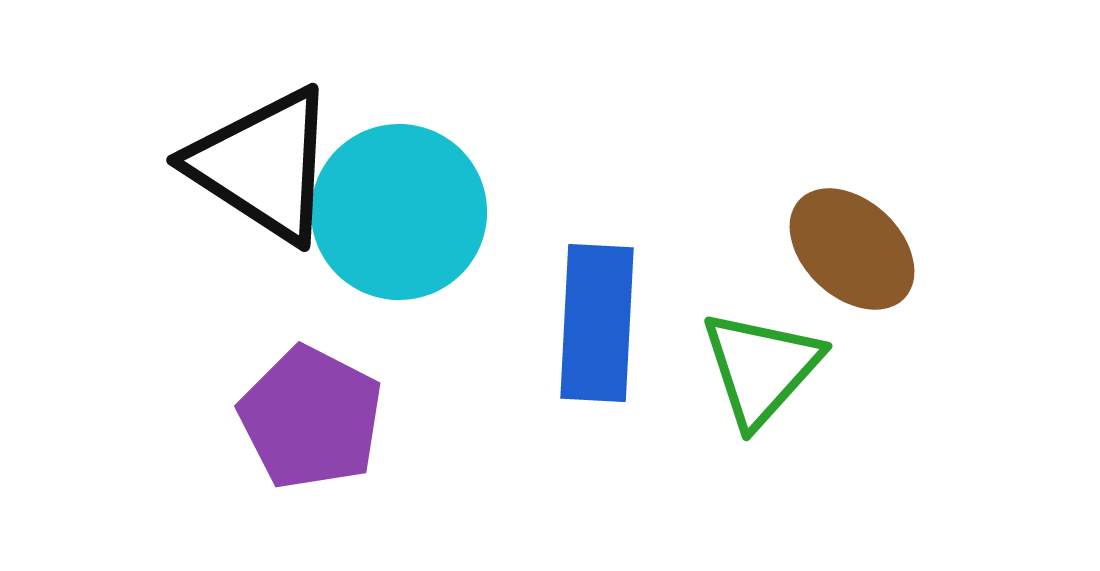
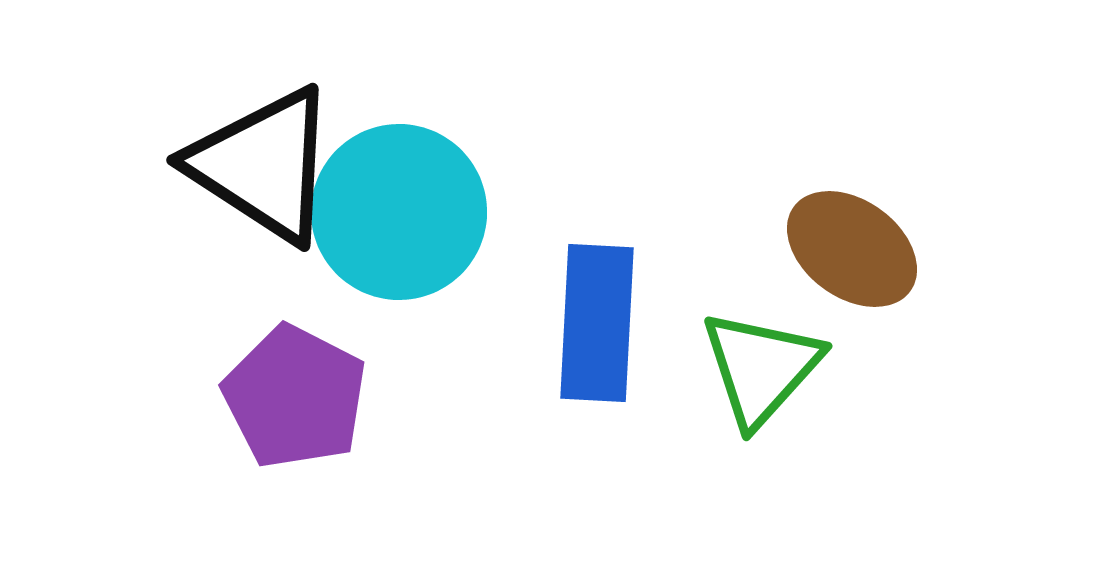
brown ellipse: rotated 7 degrees counterclockwise
purple pentagon: moved 16 px left, 21 px up
